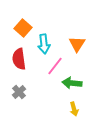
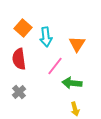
cyan arrow: moved 2 px right, 7 px up
yellow arrow: moved 1 px right
